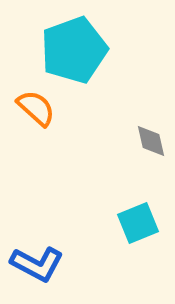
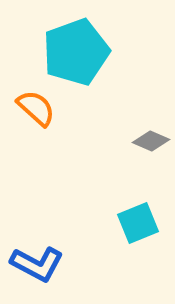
cyan pentagon: moved 2 px right, 2 px down
gray diamond: rotated 54 degrees counterclockwise
